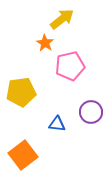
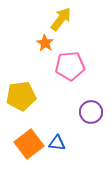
yellow arrow: moved 1 px left; rotated 15 degrees counterclockwise
pink pentagon: rotated 8 degrees clockwise
yellow pentagon: moved 4 px down
blue triangle: moved 19 px down
orange square: moved 6 px right, 11 px up
